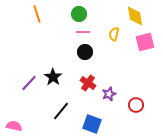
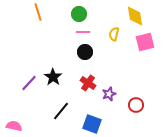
orange line: moved 1 px right, 2 px up
